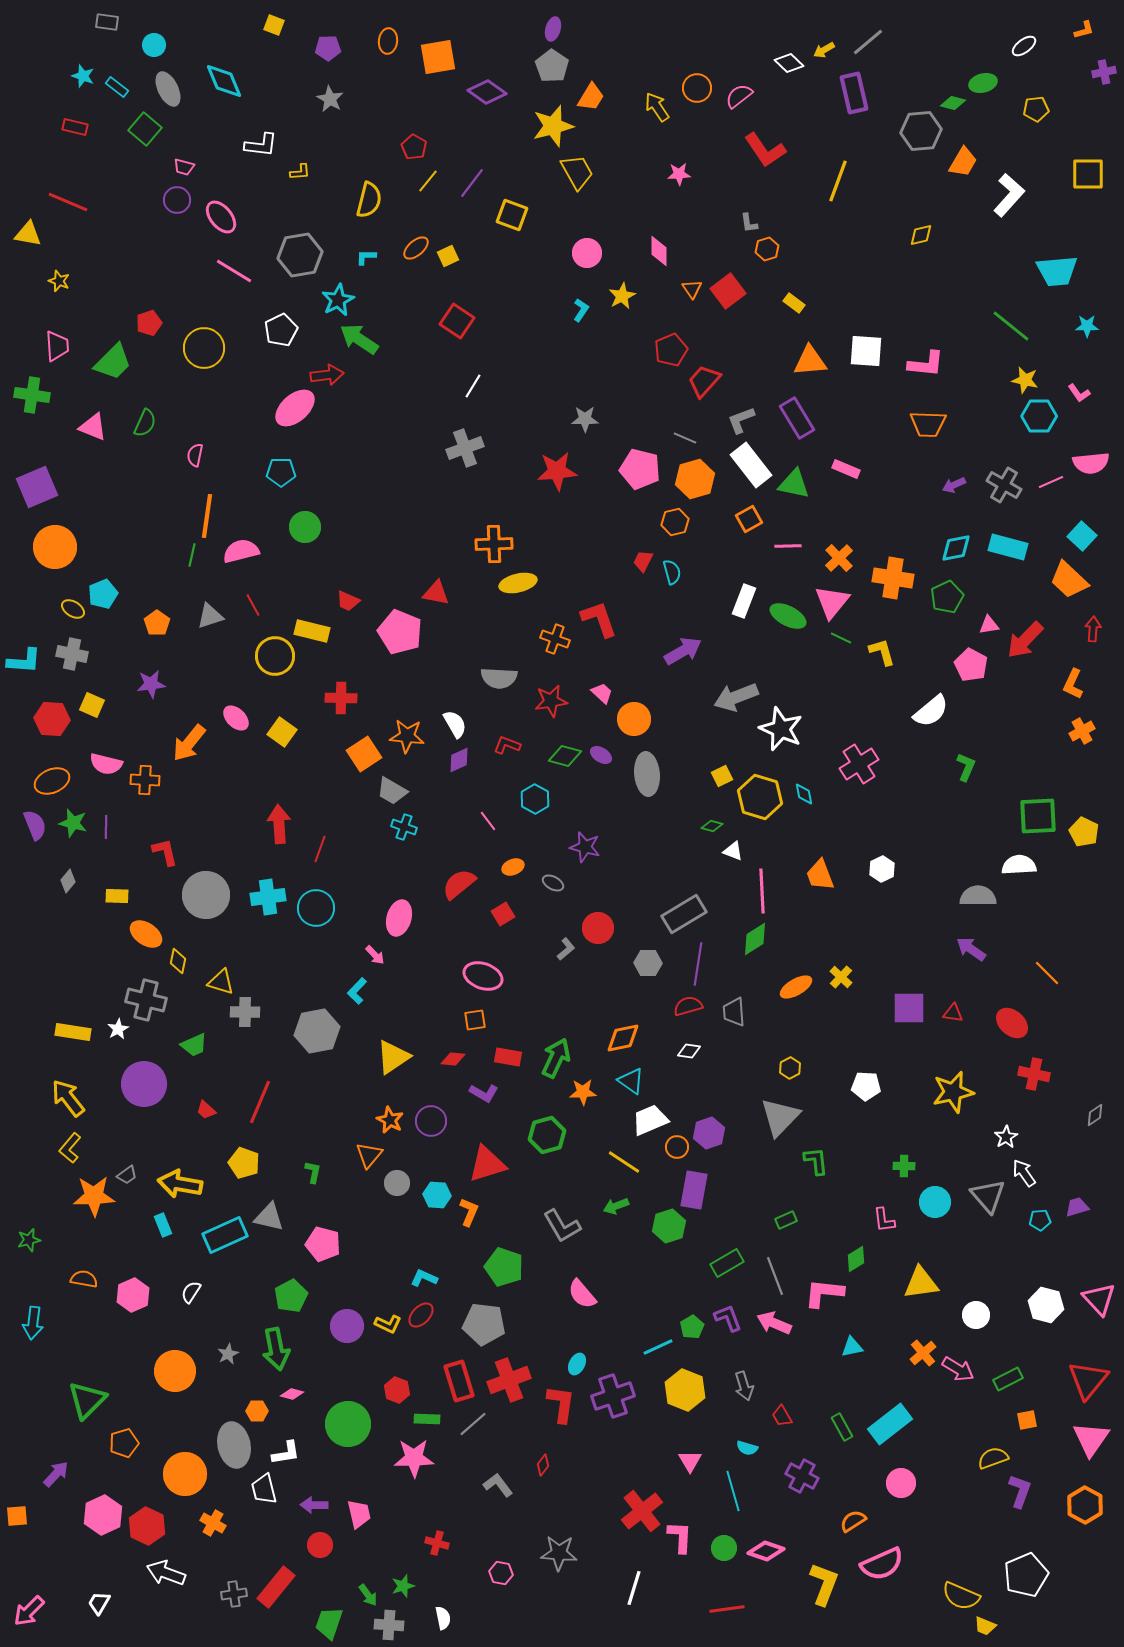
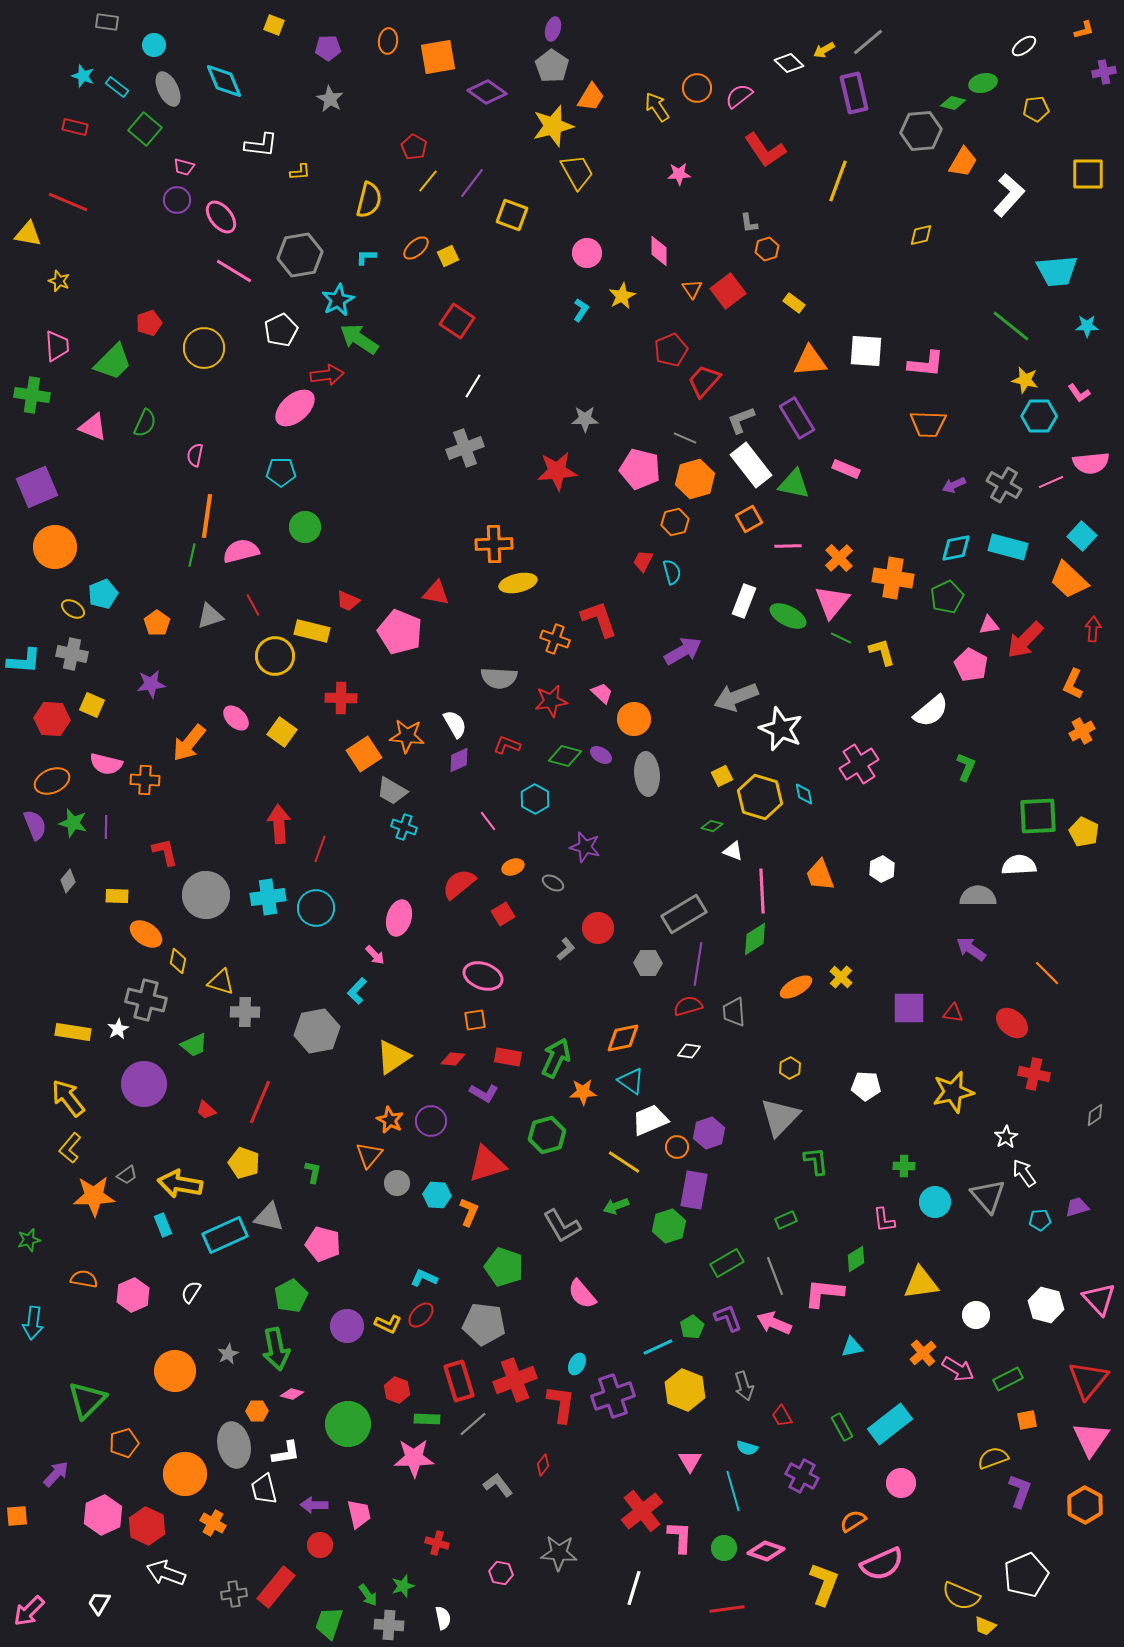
red cross at (509, 1380): moved 6 px right
